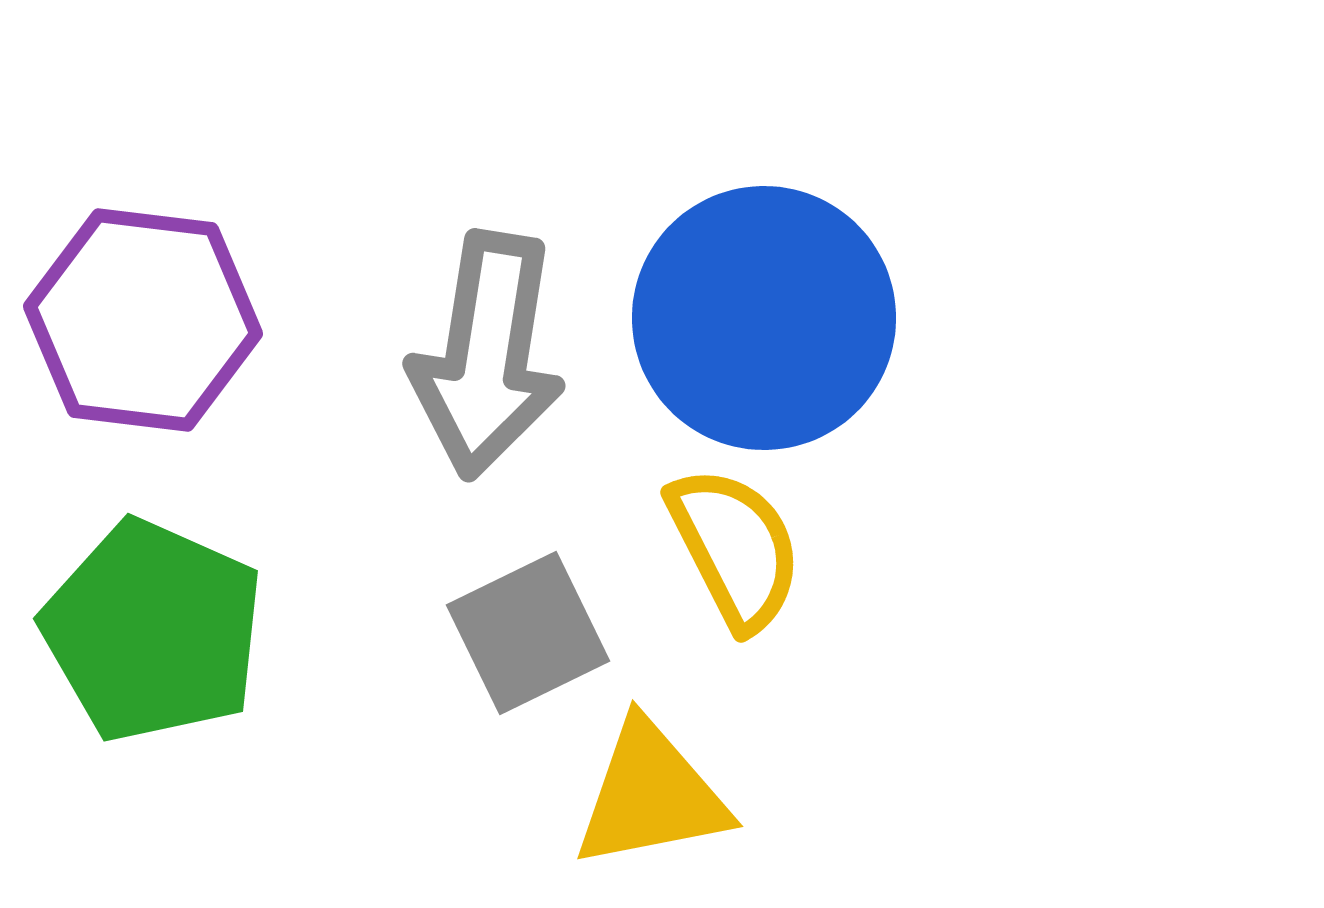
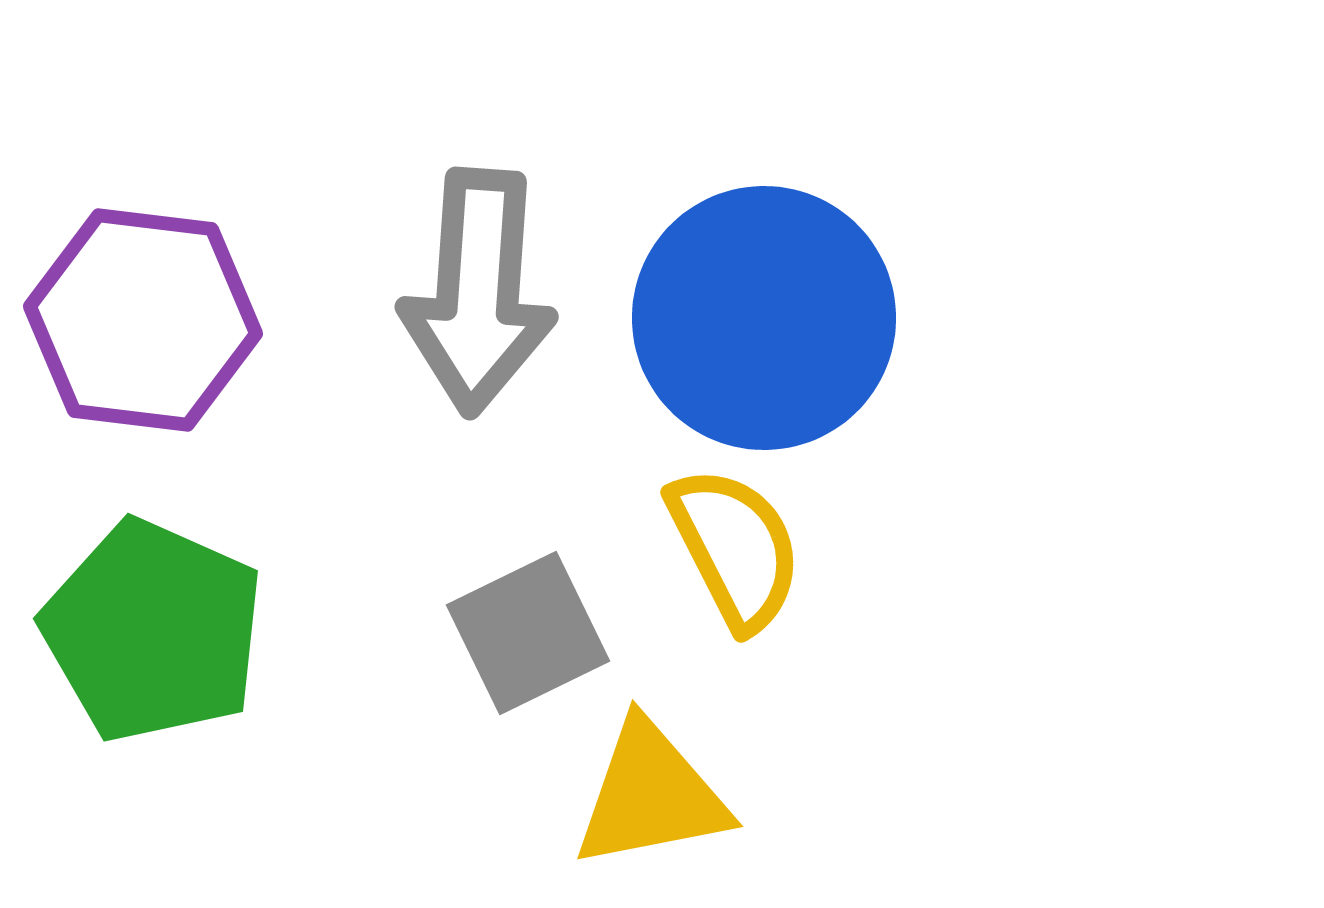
gray arrow: moved 9 px left, 63 px up; rotated 5 degrees counterclockwise
